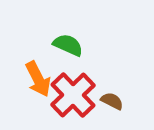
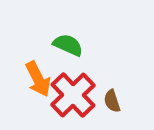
brown semicircle: rotated 135 degrees counterclockwise
